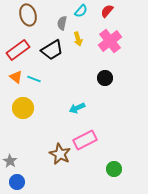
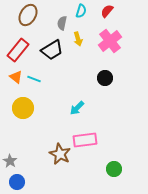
cyan semicircle: rotated 24 degrees counterclockwise
brown ellipse: rotated 45 degrees clockwise
red rectangle: rotated 15 degrees counterclockwise
cyan arrow: rotated 21 degrees counterclockwise
pink rectangle: rotated 20 degrees clockwise
